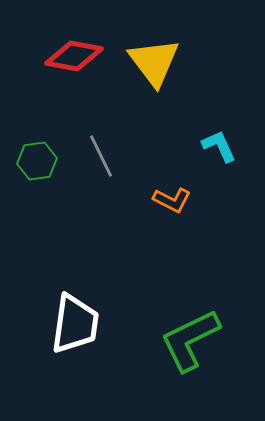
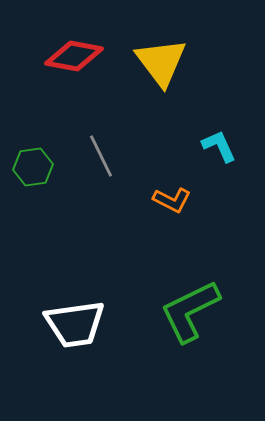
yellow triangle: moved 7 px right
green hexagon: moved 4 px left, 6 px down
white trapezoid: rotated 74 degrees clockwise
green L-shape: moved 29 px up
